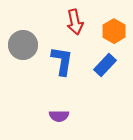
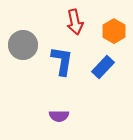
blue rectangle: moved 2 px left, 2 px down
